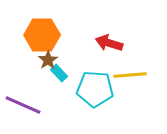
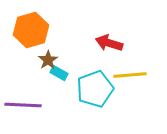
orange hexagon: moved 11 px left, 5 px up; rotated 16 degrees counterclockwise
cyan rectangle: rotated 18 degrees counterclockwise
cyan pentagon: rotated 24 degrees counterclockwise
purple line: rotated 21 degrees counterclockwise
